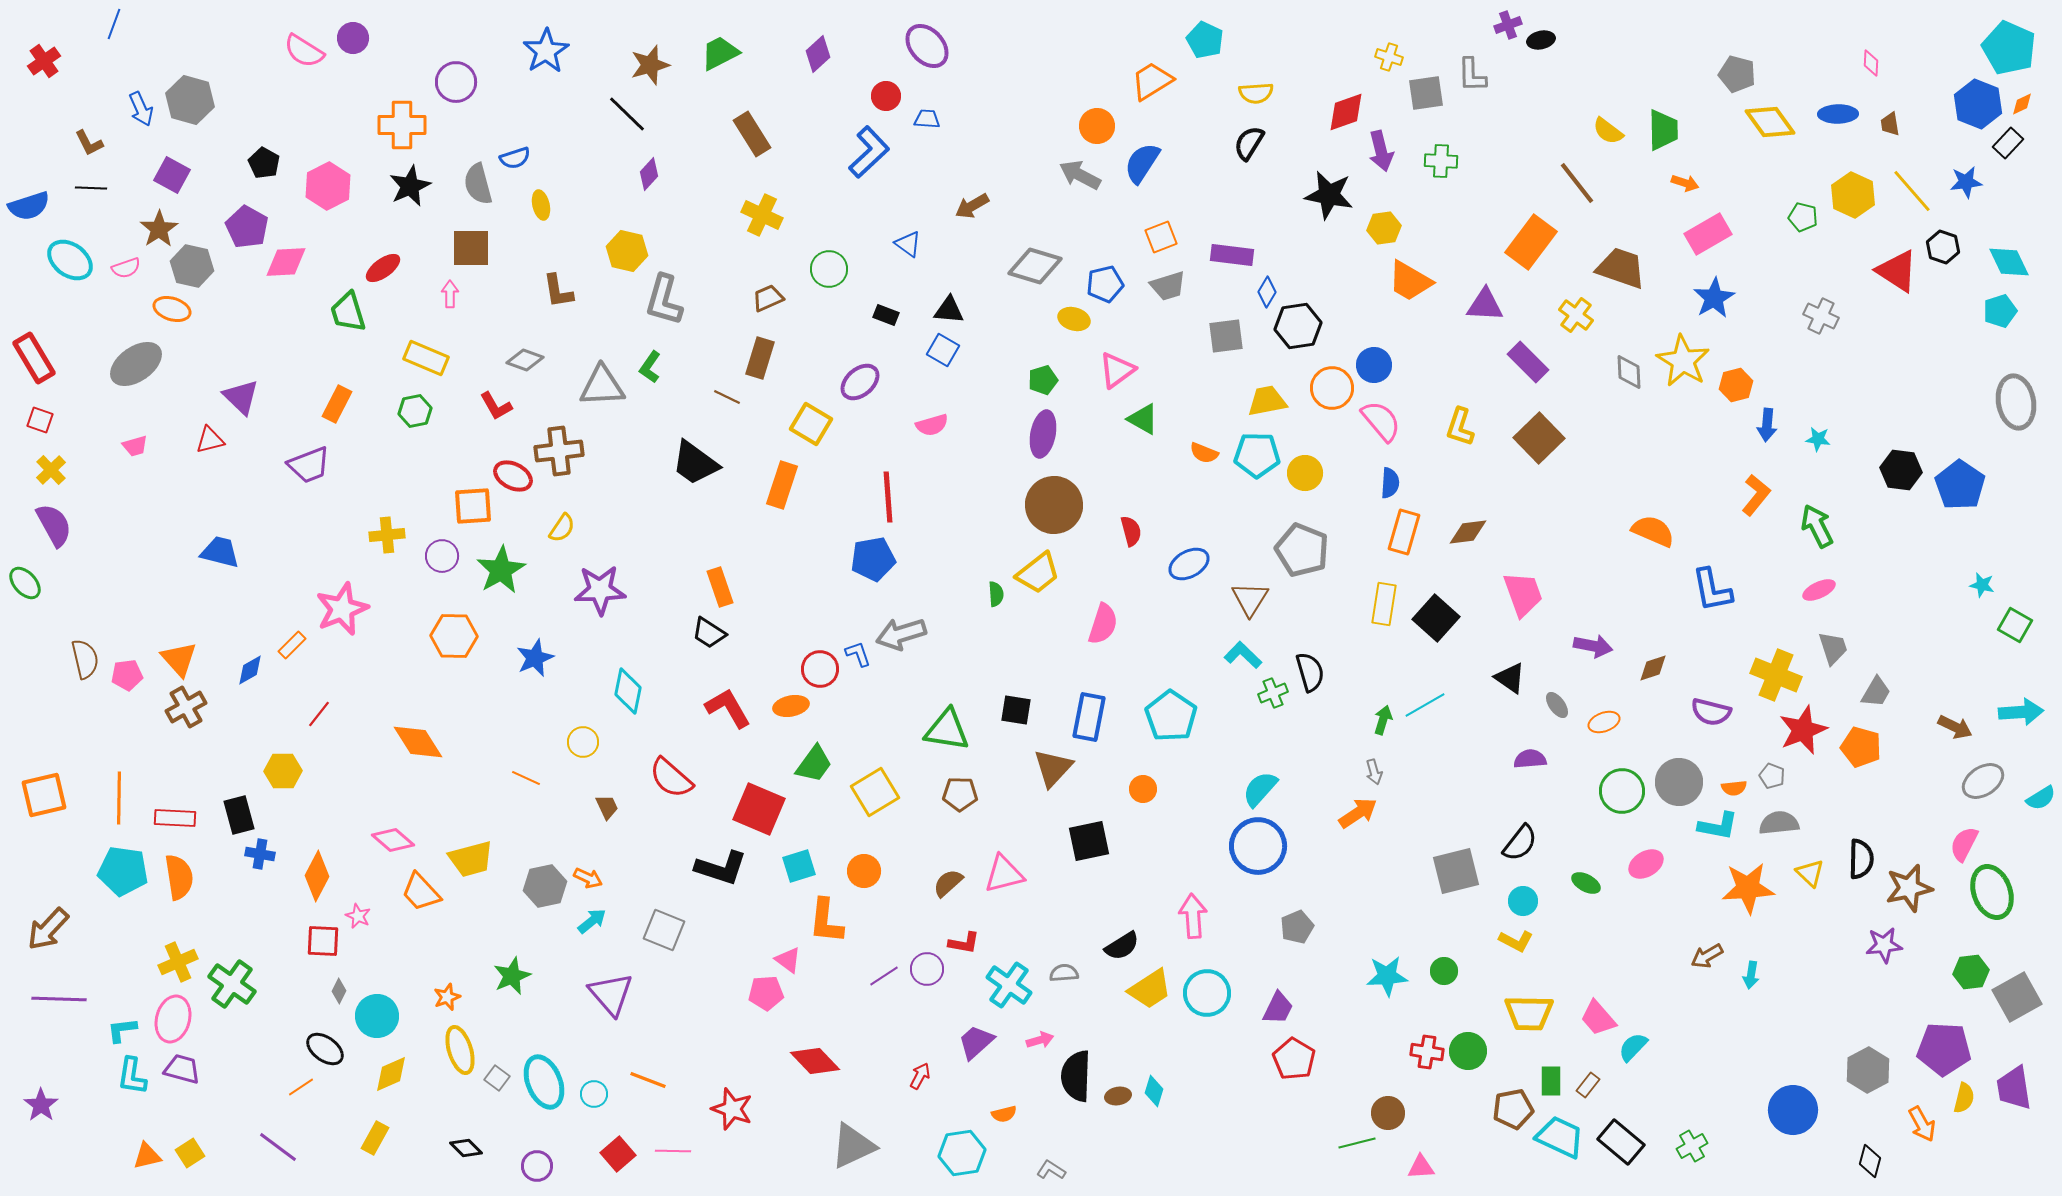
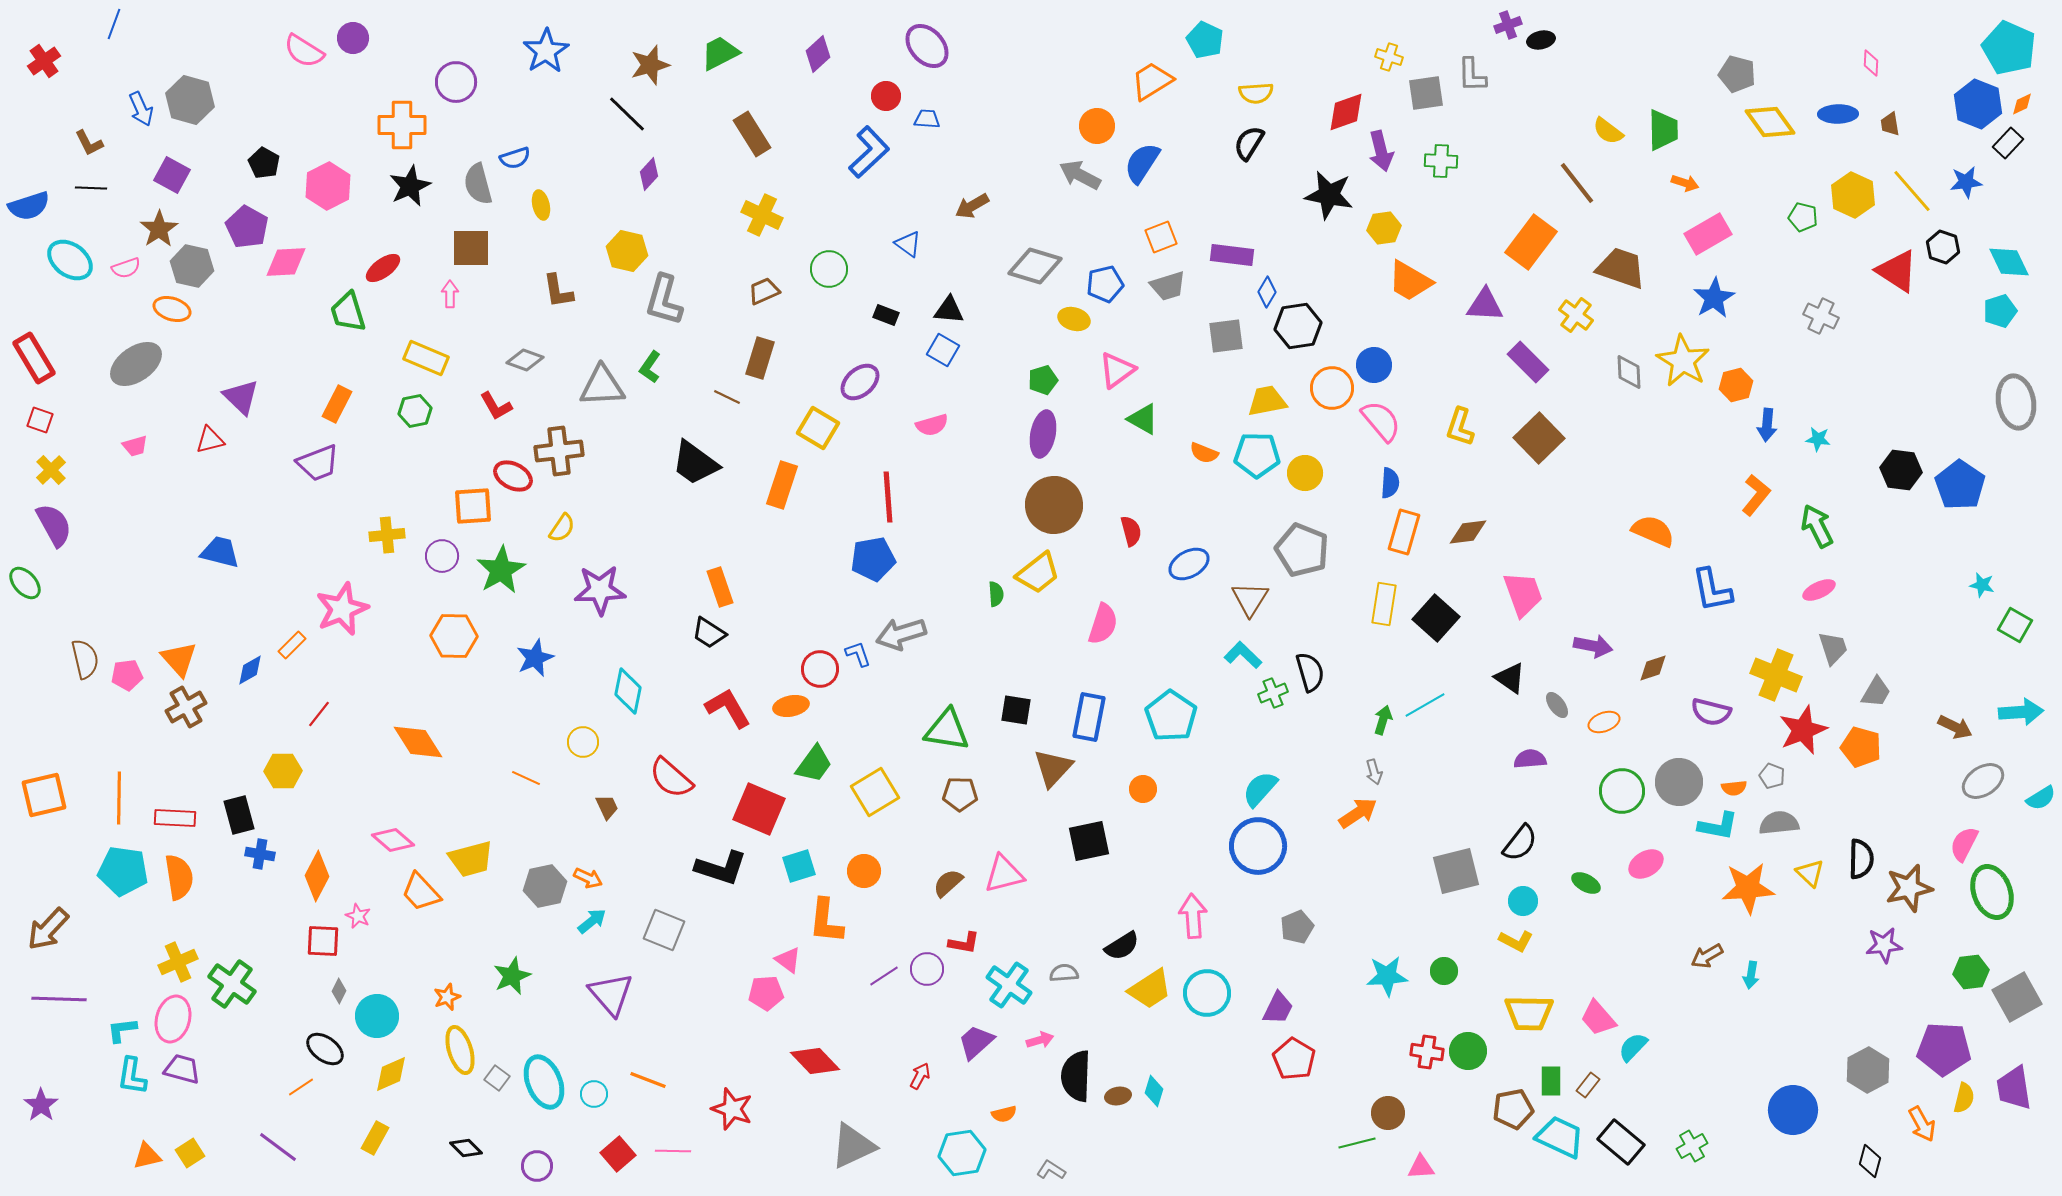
brown trapezoid at (768, 298): moved 4 px left, 7 px up
yellow square at (811, 424): moved 7 px right, 4 px down
purple trapezoid at (309, 465): moved 9 px right, 2 px up
